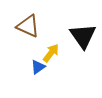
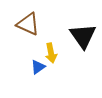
brown triangle: moved 2 px up
yellow arrow: rotated 132 degrees clockwise
